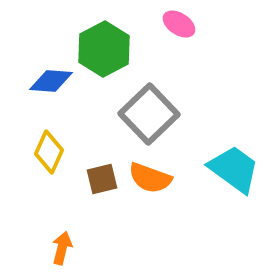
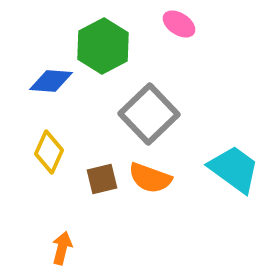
green hexagon: moved 1 px left, 3 px up
